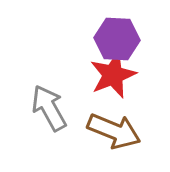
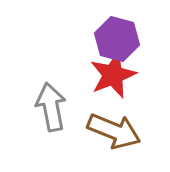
purple hexagon: rotated 12 degrees clockwise
gray arrow: moved 2 px right, 1 px up; rotated 18 degrees clockwise
